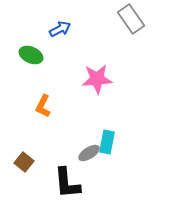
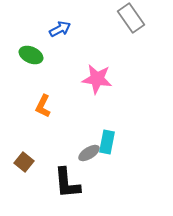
gray rectangle: moved 1 px up
pink star: rotated 12 degrees clockwise
